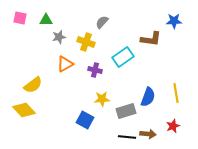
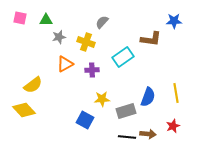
purple cross: moved 3 px left; rotated 16 degrees counterclockwise
